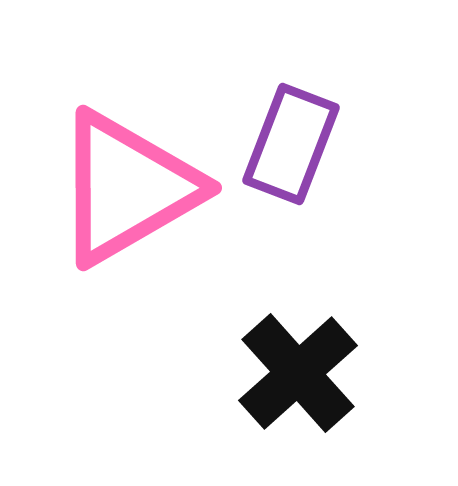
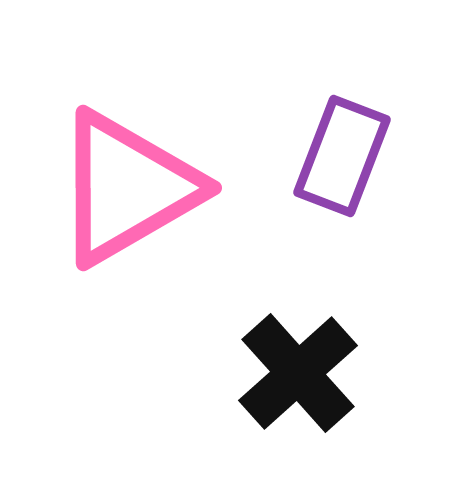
purple rectangle: moved 51 px right, 12 px down
